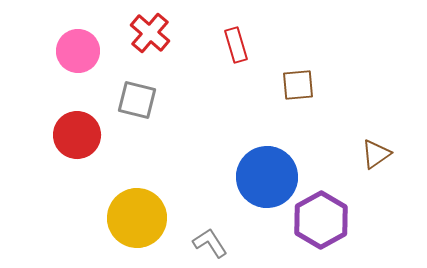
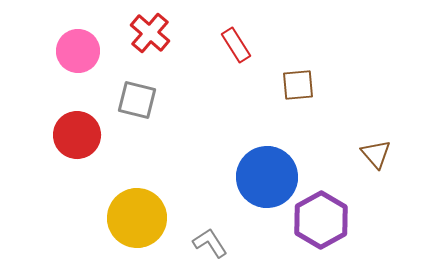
red rectangle: rotated 16 degrees counterclockwise
brown triangle: rotated 36 degrees counterclockwise
